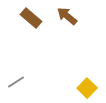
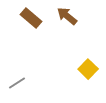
gray line: moved 1 px right, 1 px down
yellow square: moved 1 px right, 19 px up
